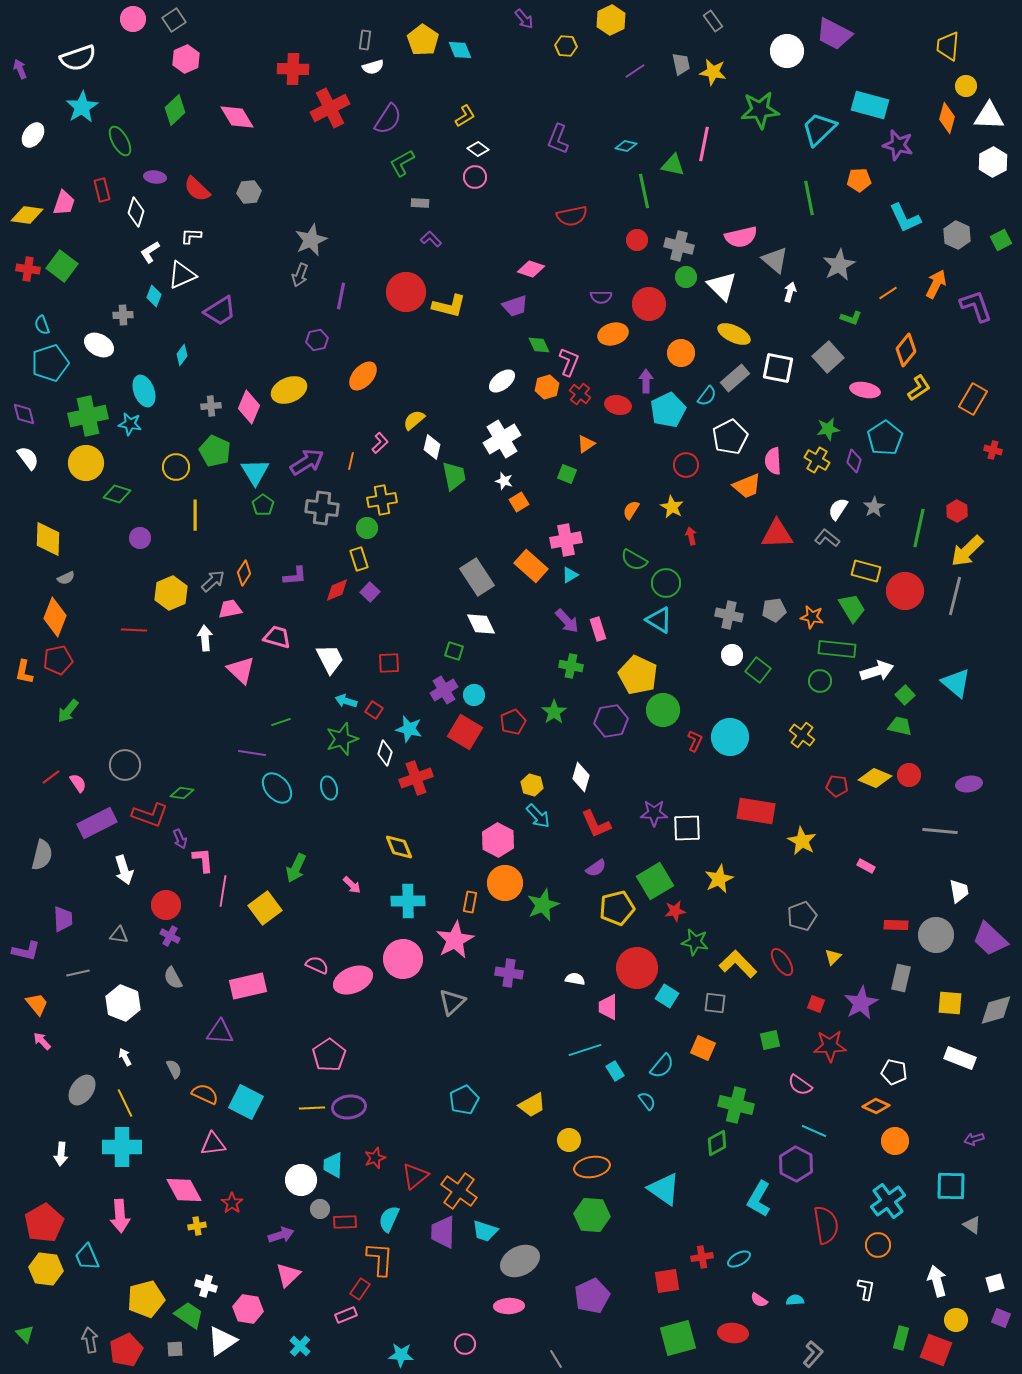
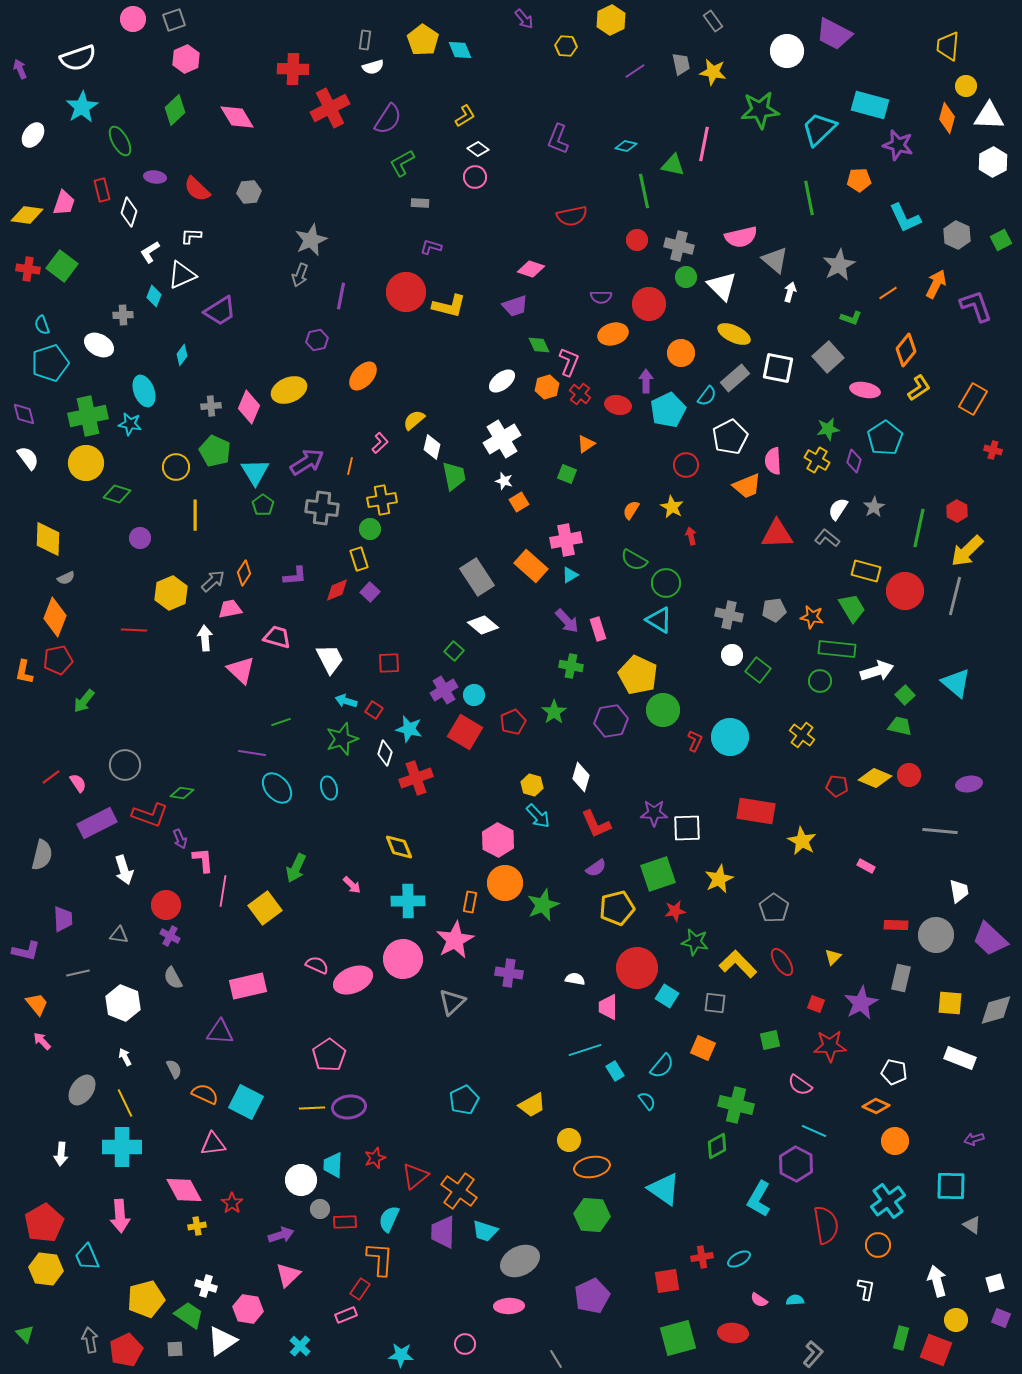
gray square at (174, 20): rotated 15 degrees clockwise
white diamond at (136, 212): moved 7 px left
purple L-shape at (431, 239): moved 8 px down; rotated 30 degrees counterclockwise
orange line at (351, 461): moved 1 px left, 5 px down
green circle at (367, 528): moved 3 px right, 1 px down
white diamond at (481, 624): moved 2 px right, 1 px down; rotated 24 degrees counterclockwise
green square at (454, 651): rotated 24 degrees clockwise
green arrow at (68, 711): moved 16 px right, 10 px up
green square at (655, 881): moved 3 px right, 7 px up; rotated 12 degrees clockwise
gray pentagon at (802, 916): moved 28 px left, 8 px up; rotated 16 degrees counterclockwise
green diamond at (717, 1143): moved 3 px down
